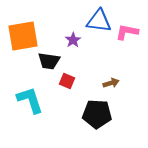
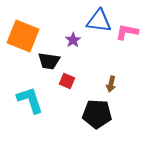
orange square: rotated 32 degrees clockwise
brown arrow: moved 1 px down; rotated 119 degrees clockwise
